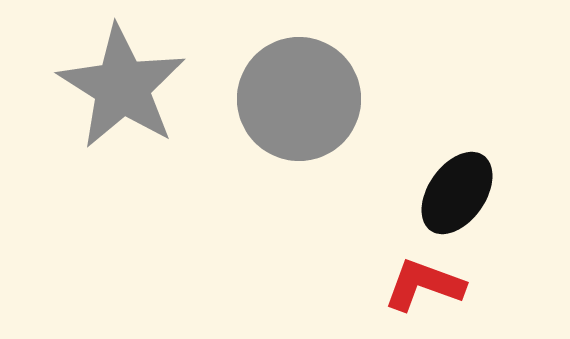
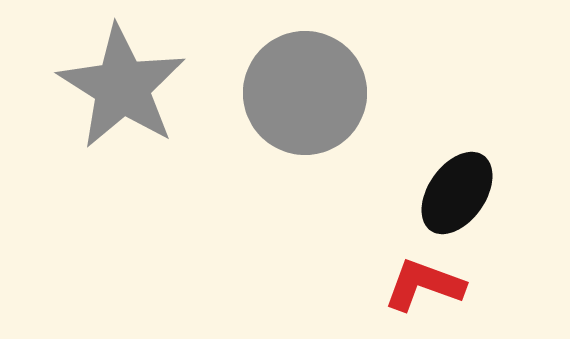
gray circle: moved 6 px right, 6 px up
